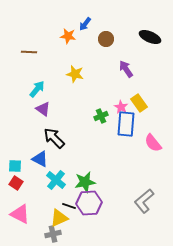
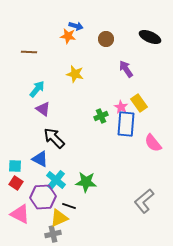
blue arrow: moved 9 px left, 2 px down; rotated 112 degrees counterclockwise
green star: moved 1 px right; rotated 15 degrees clockwise
purple hexagon: moved 46 px left, 6 px up
